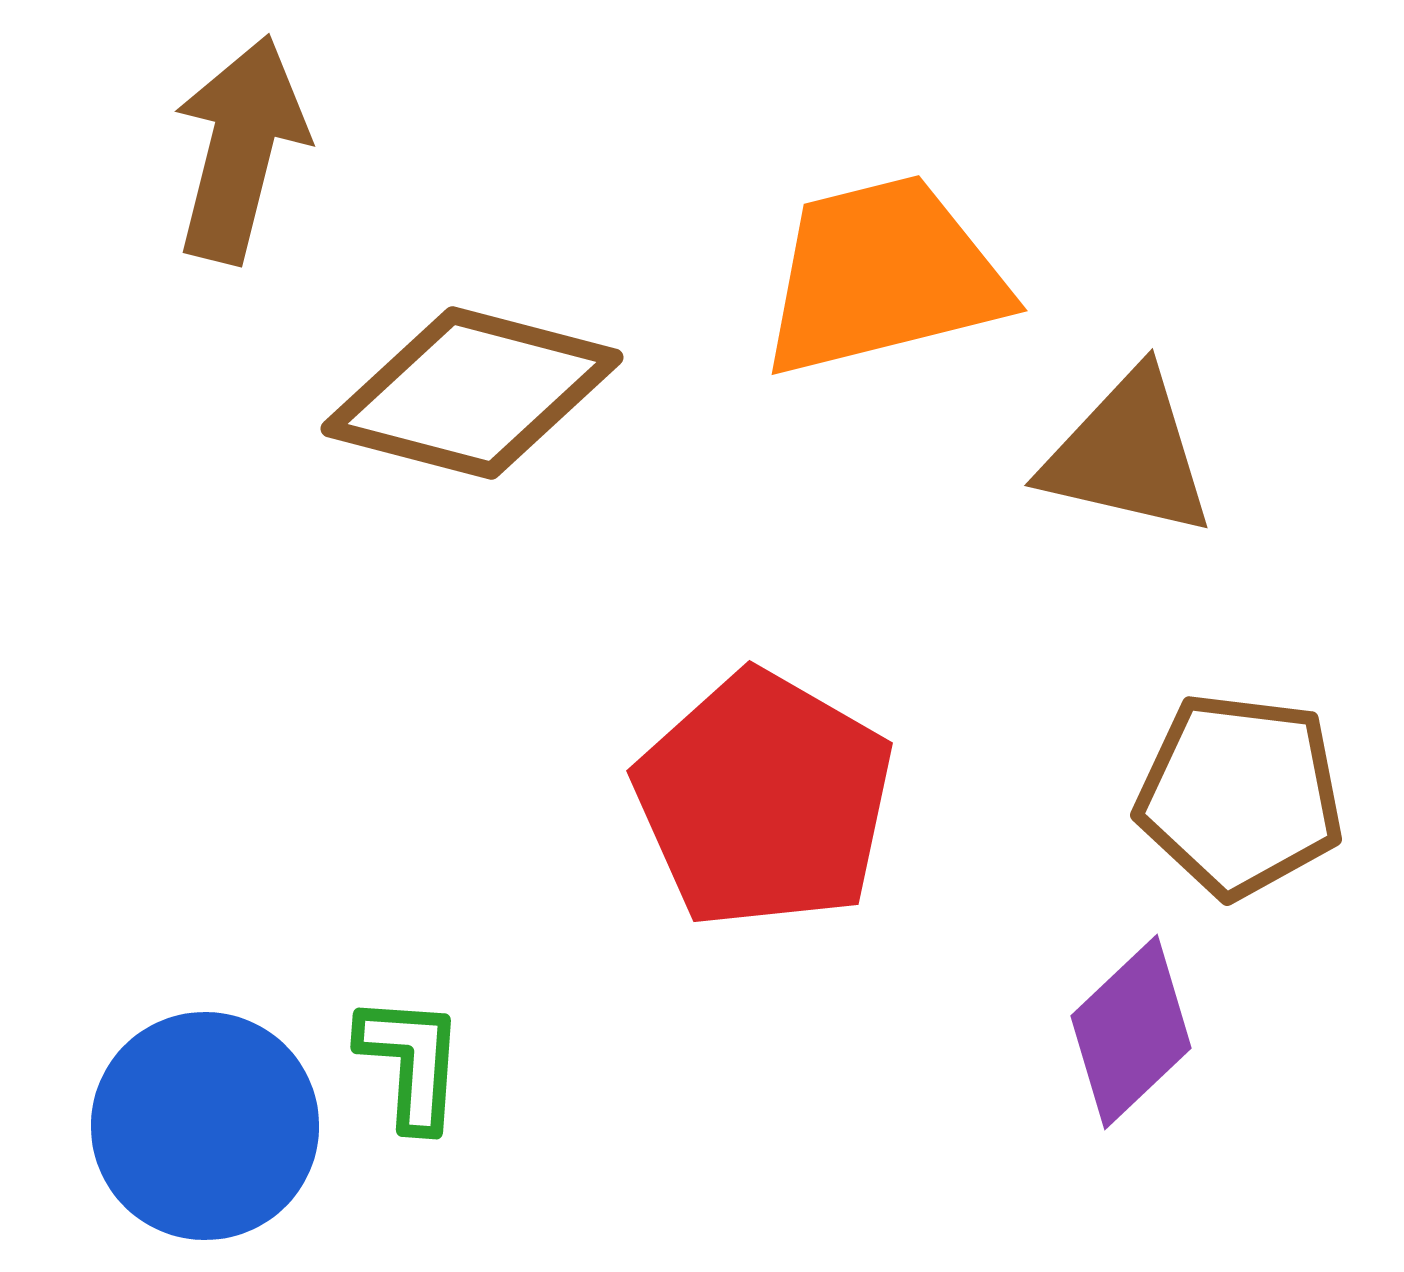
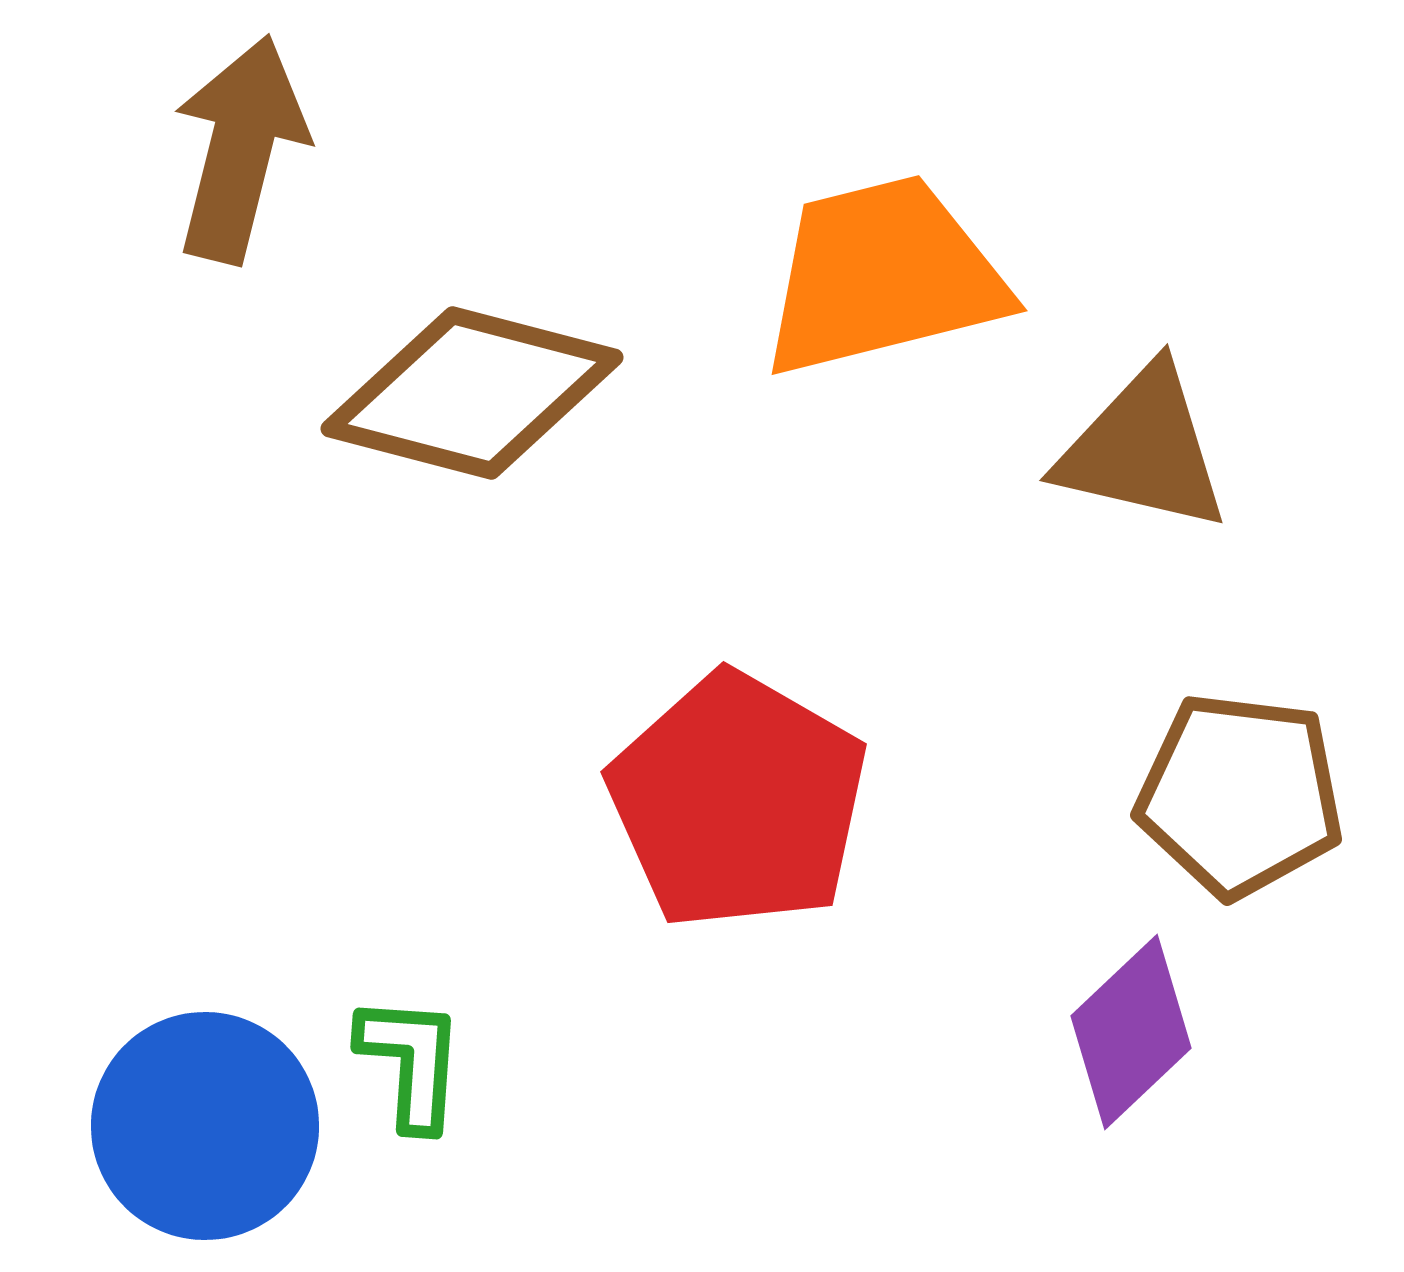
brown triangle: moved 15 px right, 5 px up
red pentagon: moved 26 px left, 1 px down
